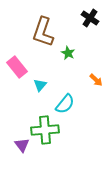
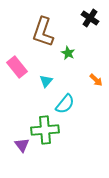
cyan triangle: moved 6 px right, 4 px up
